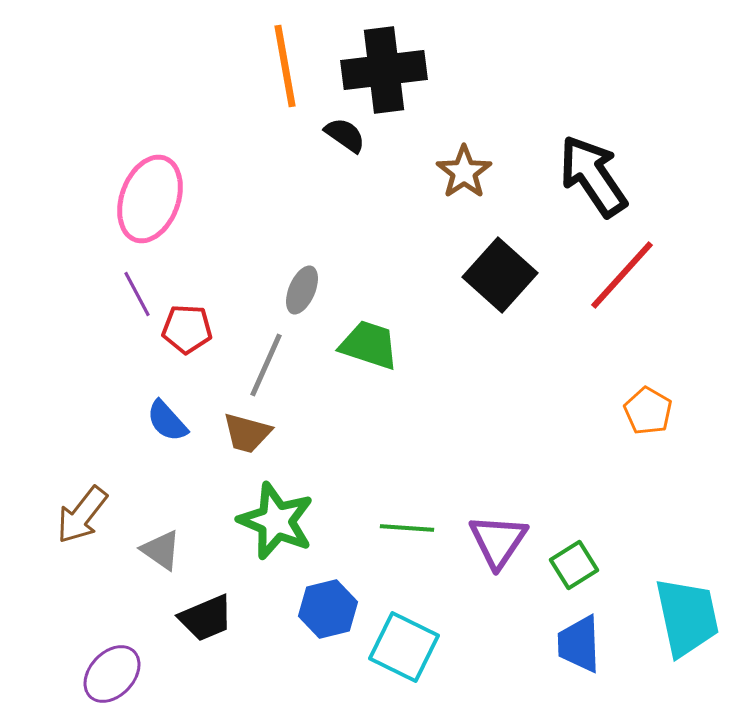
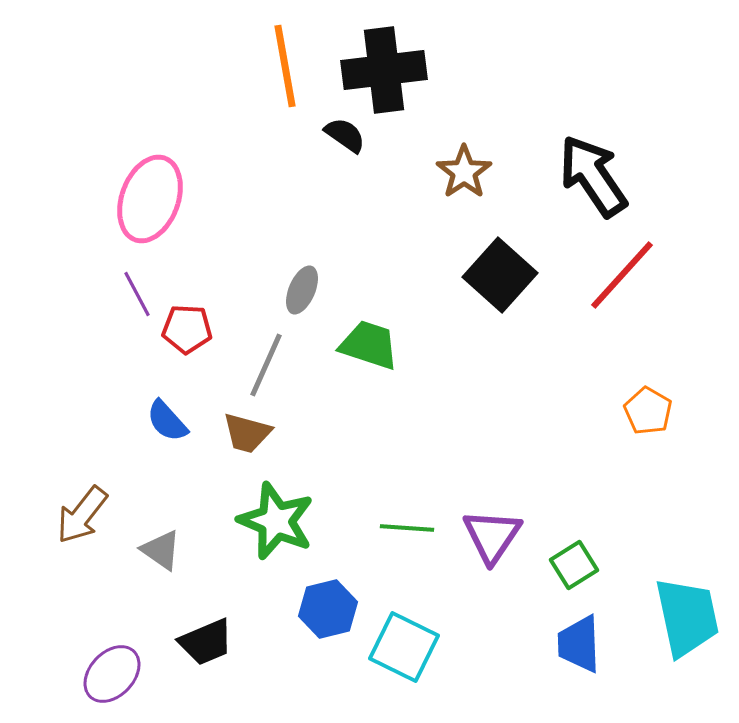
purple triangle: moved 6 px left, 5 px up
black trapezoid: moved 24 px down
